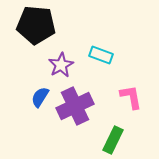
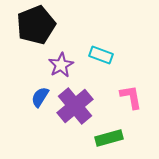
black pentagon: rotated 27 degrees counterclockwise
purple cross: rotated 15 degrees counterclockwise
green rectangle: moved 4 px left, 2 px up; rotated 48 degrees clockwise
